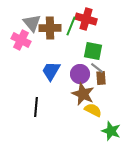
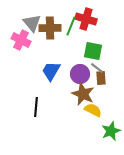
green star: rotated 30 degrees clockwise
